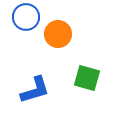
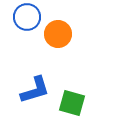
blue circle: moved 1 px right
green square: moved 15 px left, 25 px down
